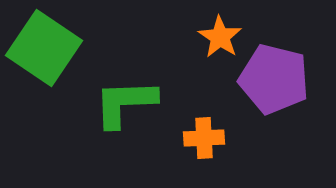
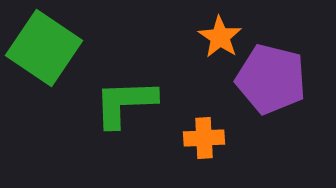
purple pentagon: moved 3 px left
